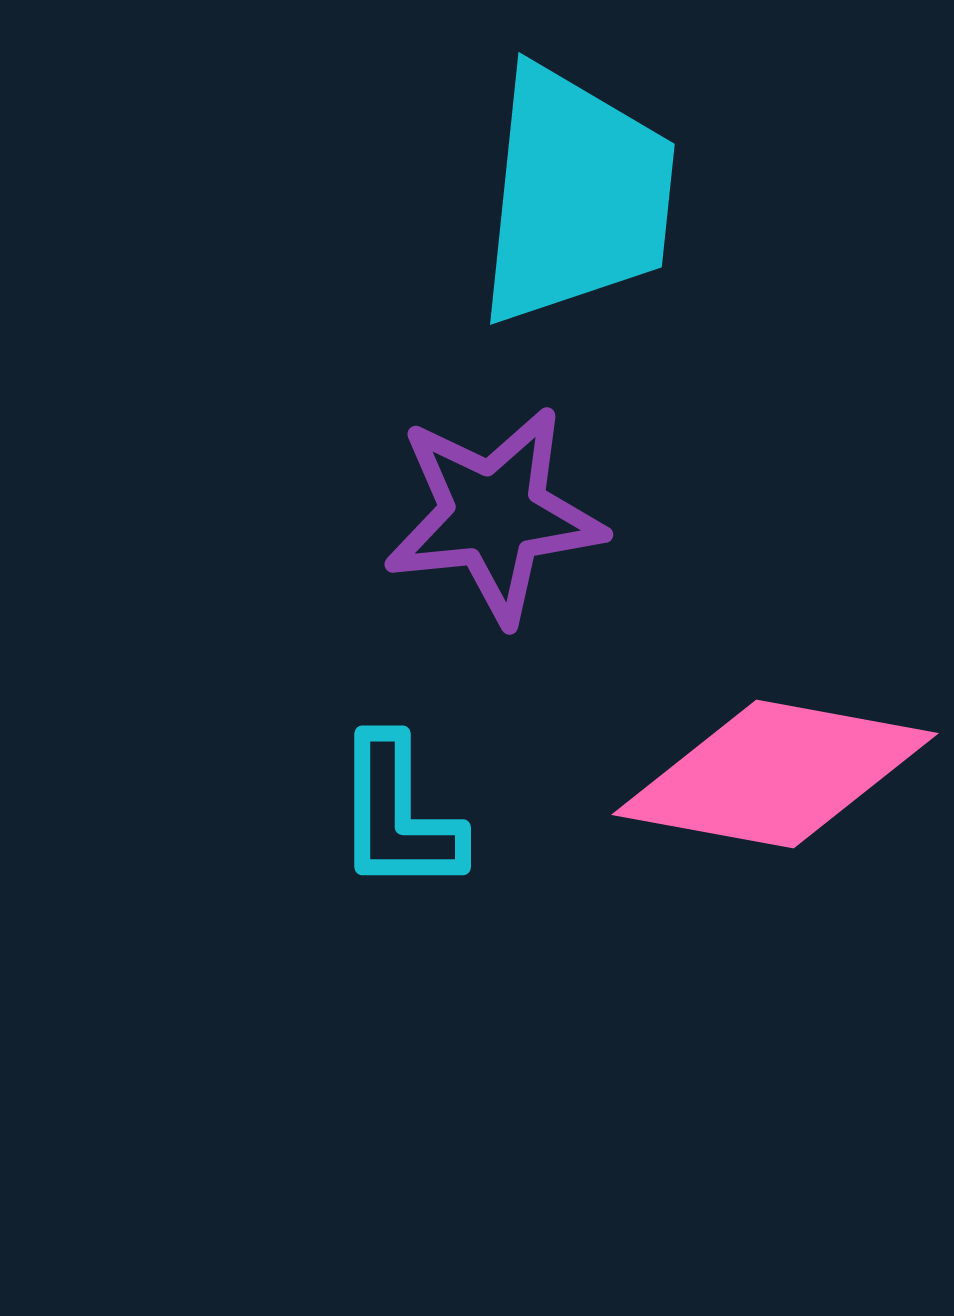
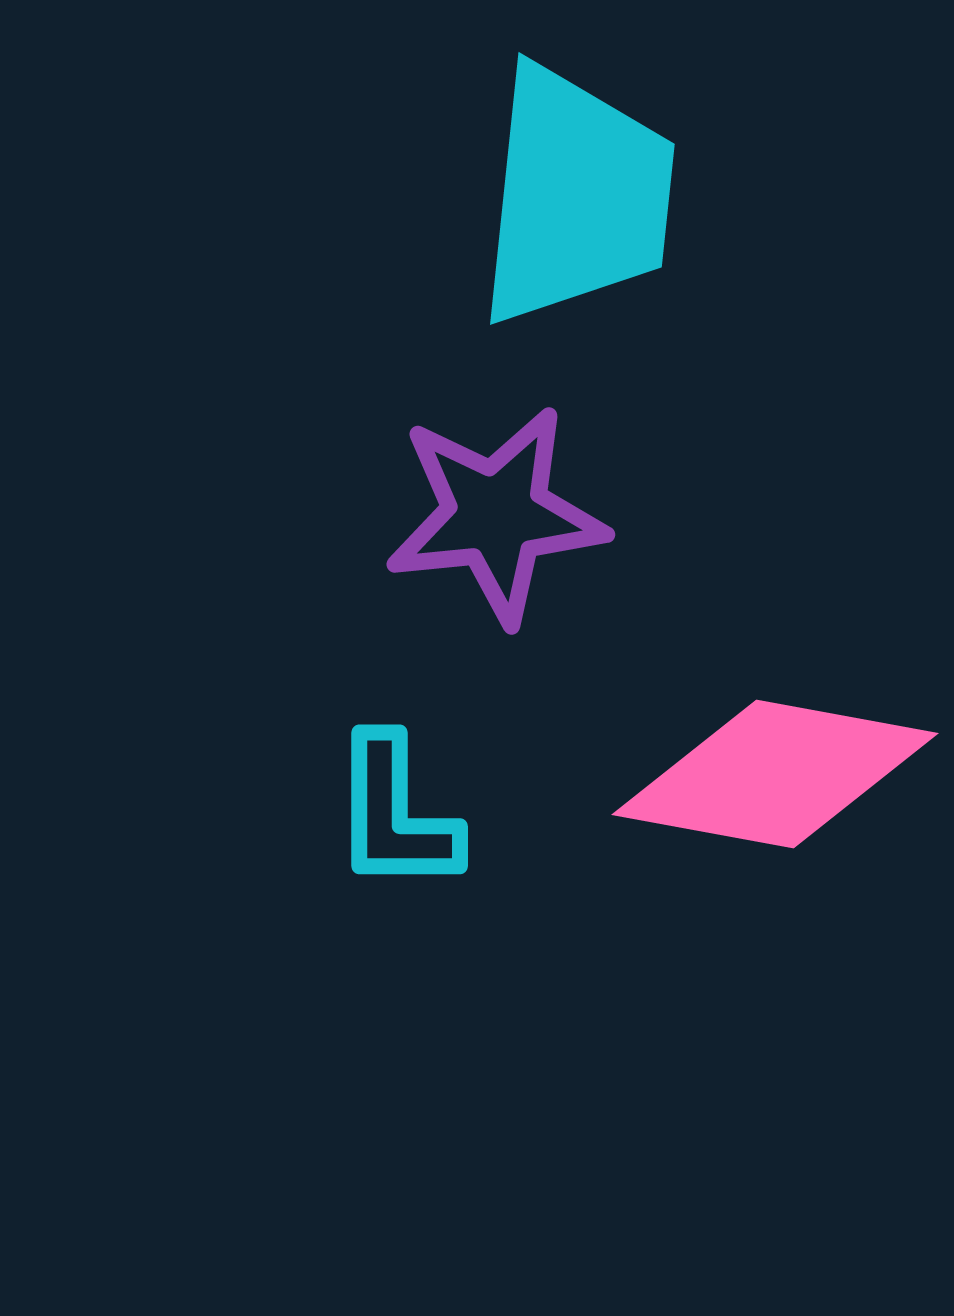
purple star: moved 2 px right
cyan L-shape: moved 3 px left, 1 px up
